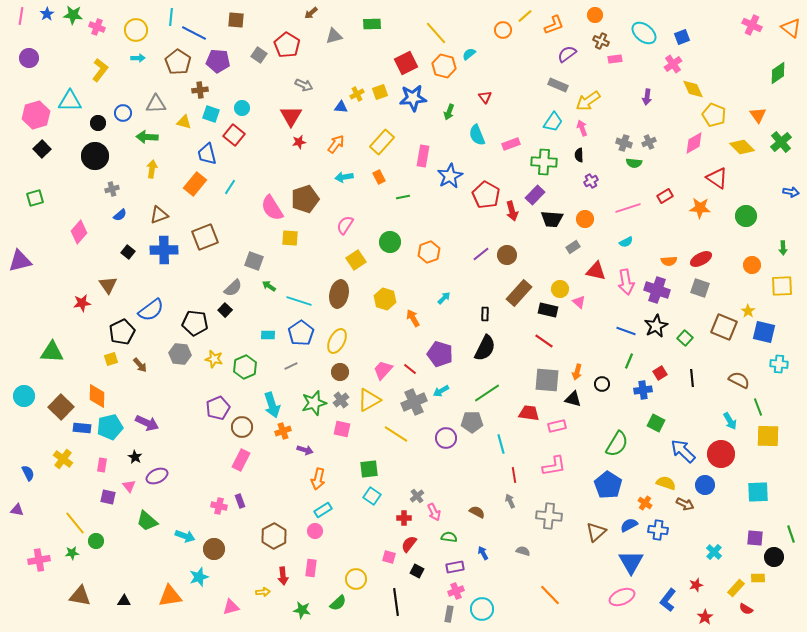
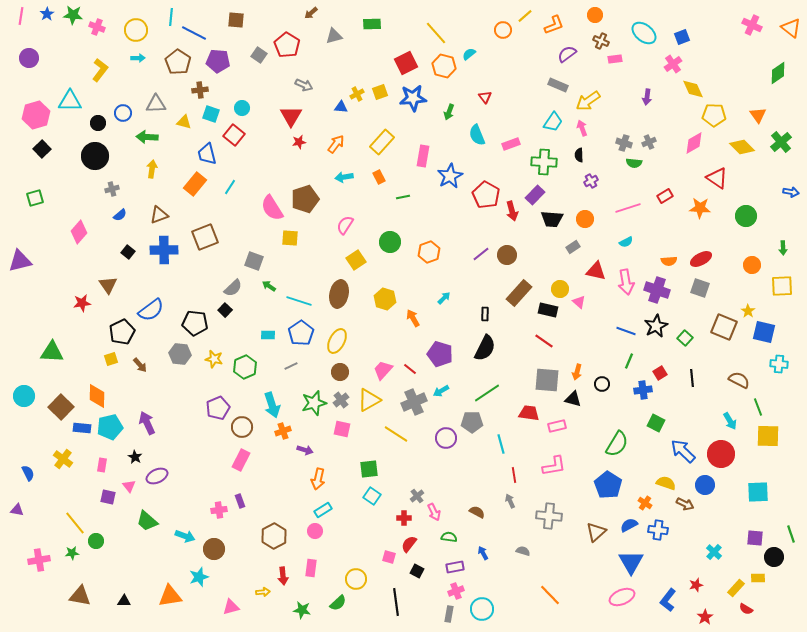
yellow pentagon at (714, 115): rotated 20 degrees counterclockwise
purple arrow at (147, 423): rotated 140 degrees counterclockwise
pink cross at (219, 506): moved 4 px down; rotated 21 degrees counterclockwise
